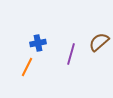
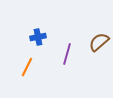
blue cross: moved 6 px up
purple line: moved 4 px left
